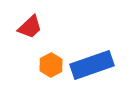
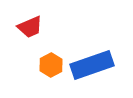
red trapezoid: rotated 20 degrees clockwise
